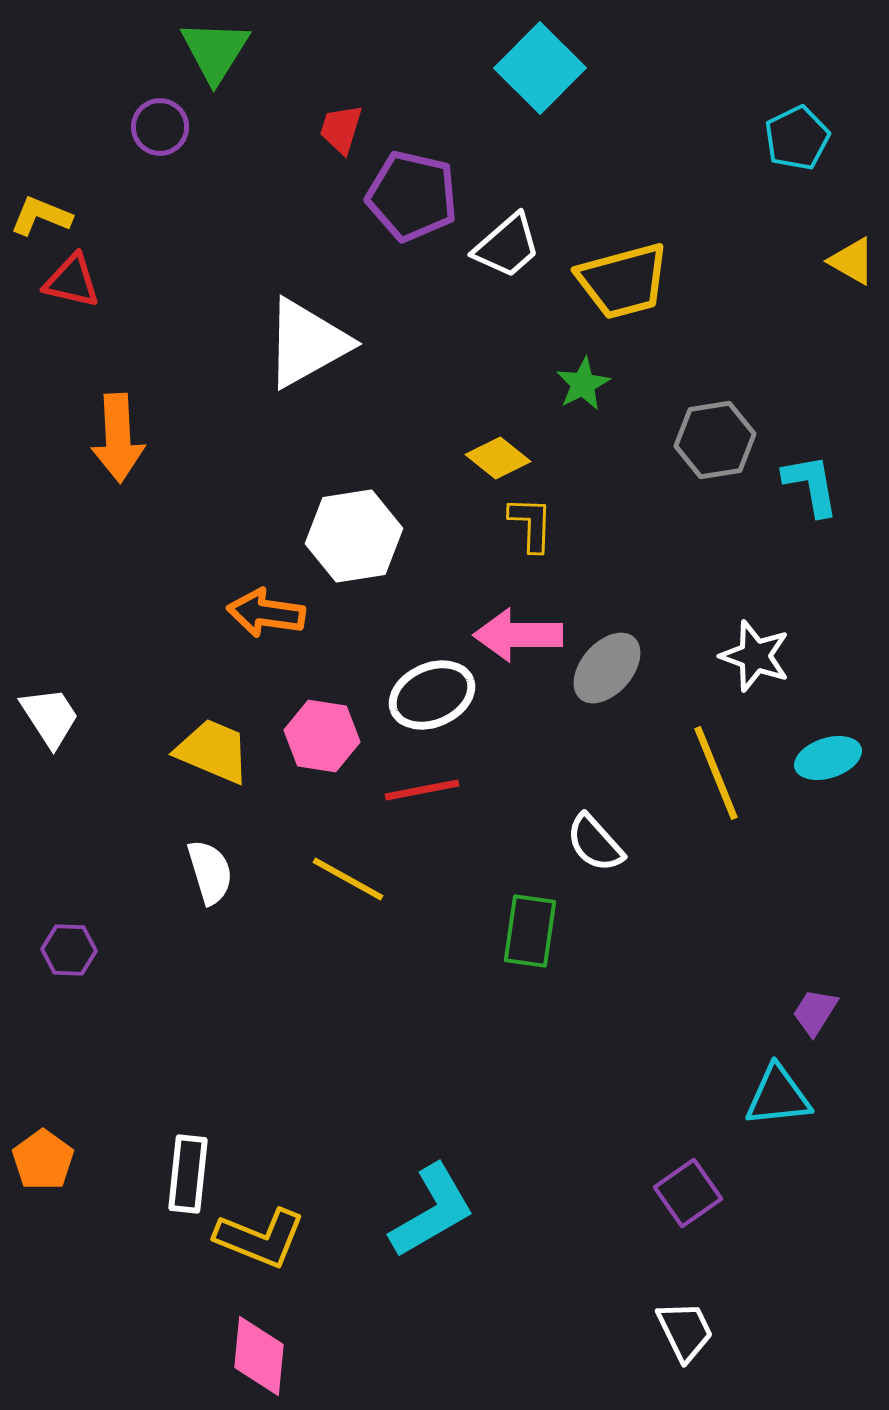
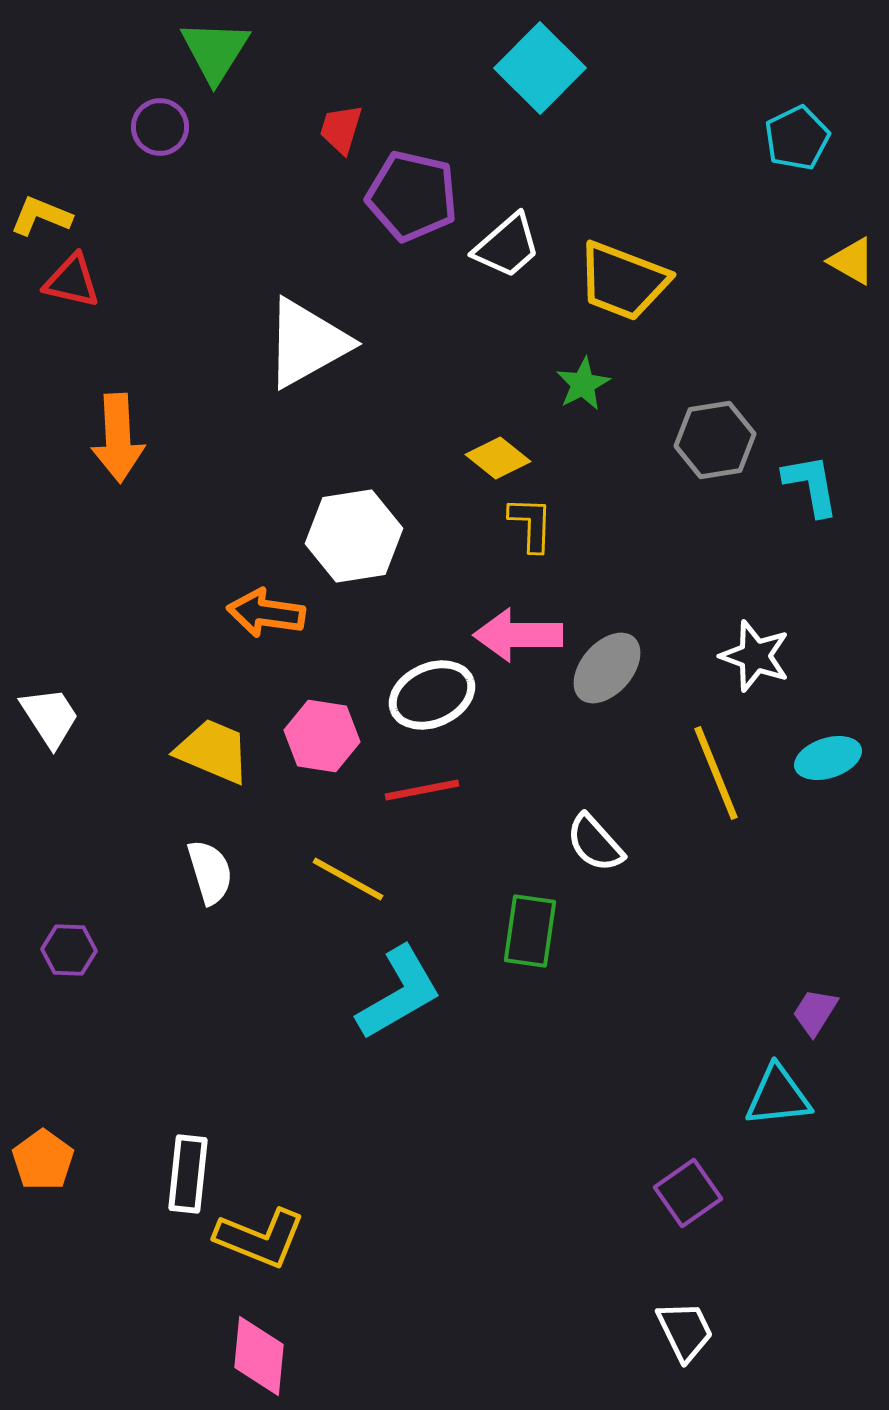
yellow trapezoid at (623, 281): rotated 36 degrees clockwise
cyan L-shape at (432, 1211): moved 33 px left, 218 px up
